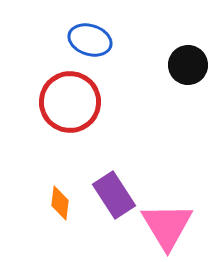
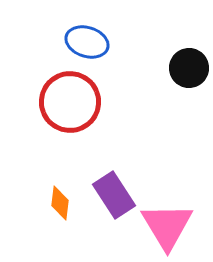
blue ellipse: moved 3 px left, 2 px down
black circle: moved 1 px right, 3 px down
